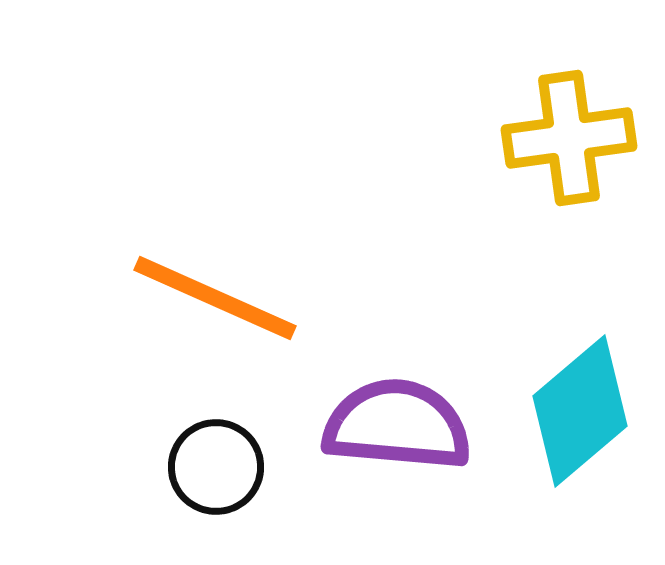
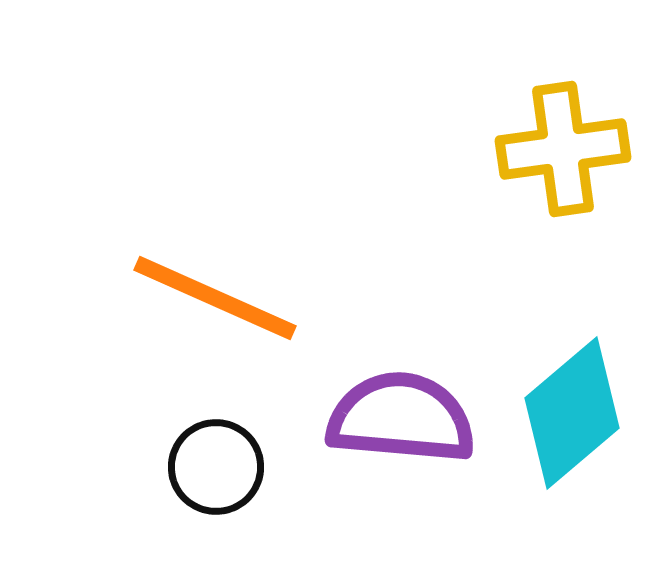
yellow cross: moved 6 px left, 11 px down
cyan diamond: moved 8 px left, 2 px down
purple semicircle: moved 4 px right, 7 px up
